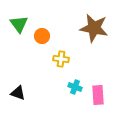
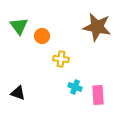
green triangle: moved 2 px down
brown star: moved 3 px right, 1 px up
